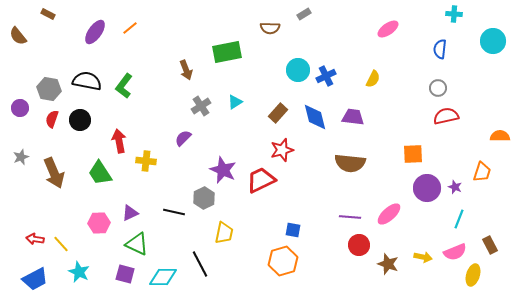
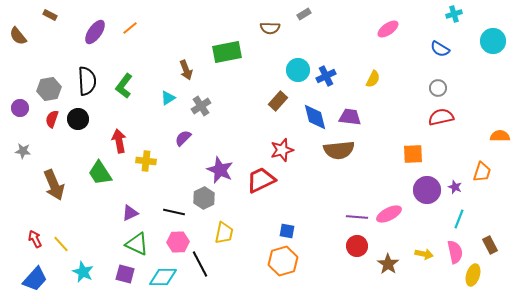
brown rectangle at (48, 14): moved 2 px right, 1 px down
cyan cross at (454, 14): rotated 21 degrees counterclockwise
blue semicircle at (440, 49): rotated 66 degrees counterclockwise
black semicircle at (87, 81): rotated 76 degrees clockwise
gray hexagon at (49, 89): rotated 20 degrees counterclockwise
cyan triangle at (235, 102): moved 67 px left, 4 px up
brown rectangle at (278, 113): moved 12 px up
red semicircle at (446, 116): moved 5 px left, 1 px down
purple trapezoid at (353, 117): moved 3 px left
black circle at (80, 120): moved 2 px left, 1 px up
gray star at (21, 157): moved 2 px right, 6 px up; rotated 28 degrees clockwise
brown semicircle at (350, 163): moved 11 px left, 13 px up; rotated 12 degrees counterclockwise
purple star at (223, 170): moved 3 px left
brown arrow at (54, 173): moved 12 px down
purple circle at (427, 188): moved 2 px down
pink ellipse at (389, 214): rotated 15 degrees clockwise
purple line at (350, 217): moved 7 px right
pink hexagon at (99, 223): moved 79 px right, 19 px down
blue square at (293, 230): moved 6 px left, 1 px down
red arrow at (35, 239): rotated 54 degrees clockwise
red circle at (359, 245): moved 2 px left, 1 px down
pink semicircle at (455, 252): rotated 80 degrees counterclockwise
yellow arrow at (423, 257): moved 1 px right, 3 px up
brown star at (388, 264): rotated 15 degrees clockwise
cyan star at (79, 272): moved 4 px right
blue trapezoid at (35, 279): rotated 20 degrees counterclockwise
